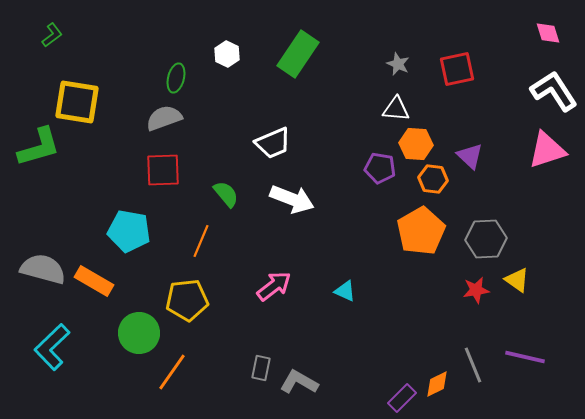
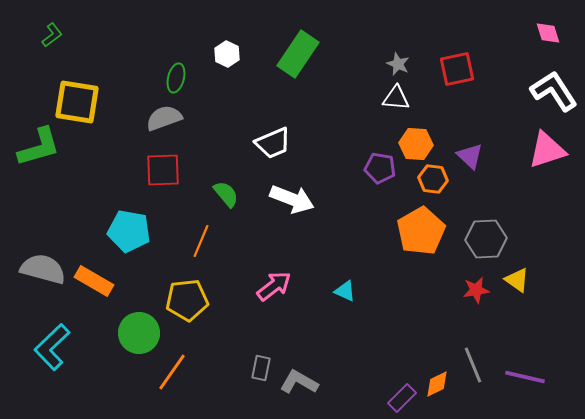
white triangle at (396, 109): moved 11 px up
purple line at (525, 357): moved 20 px down
